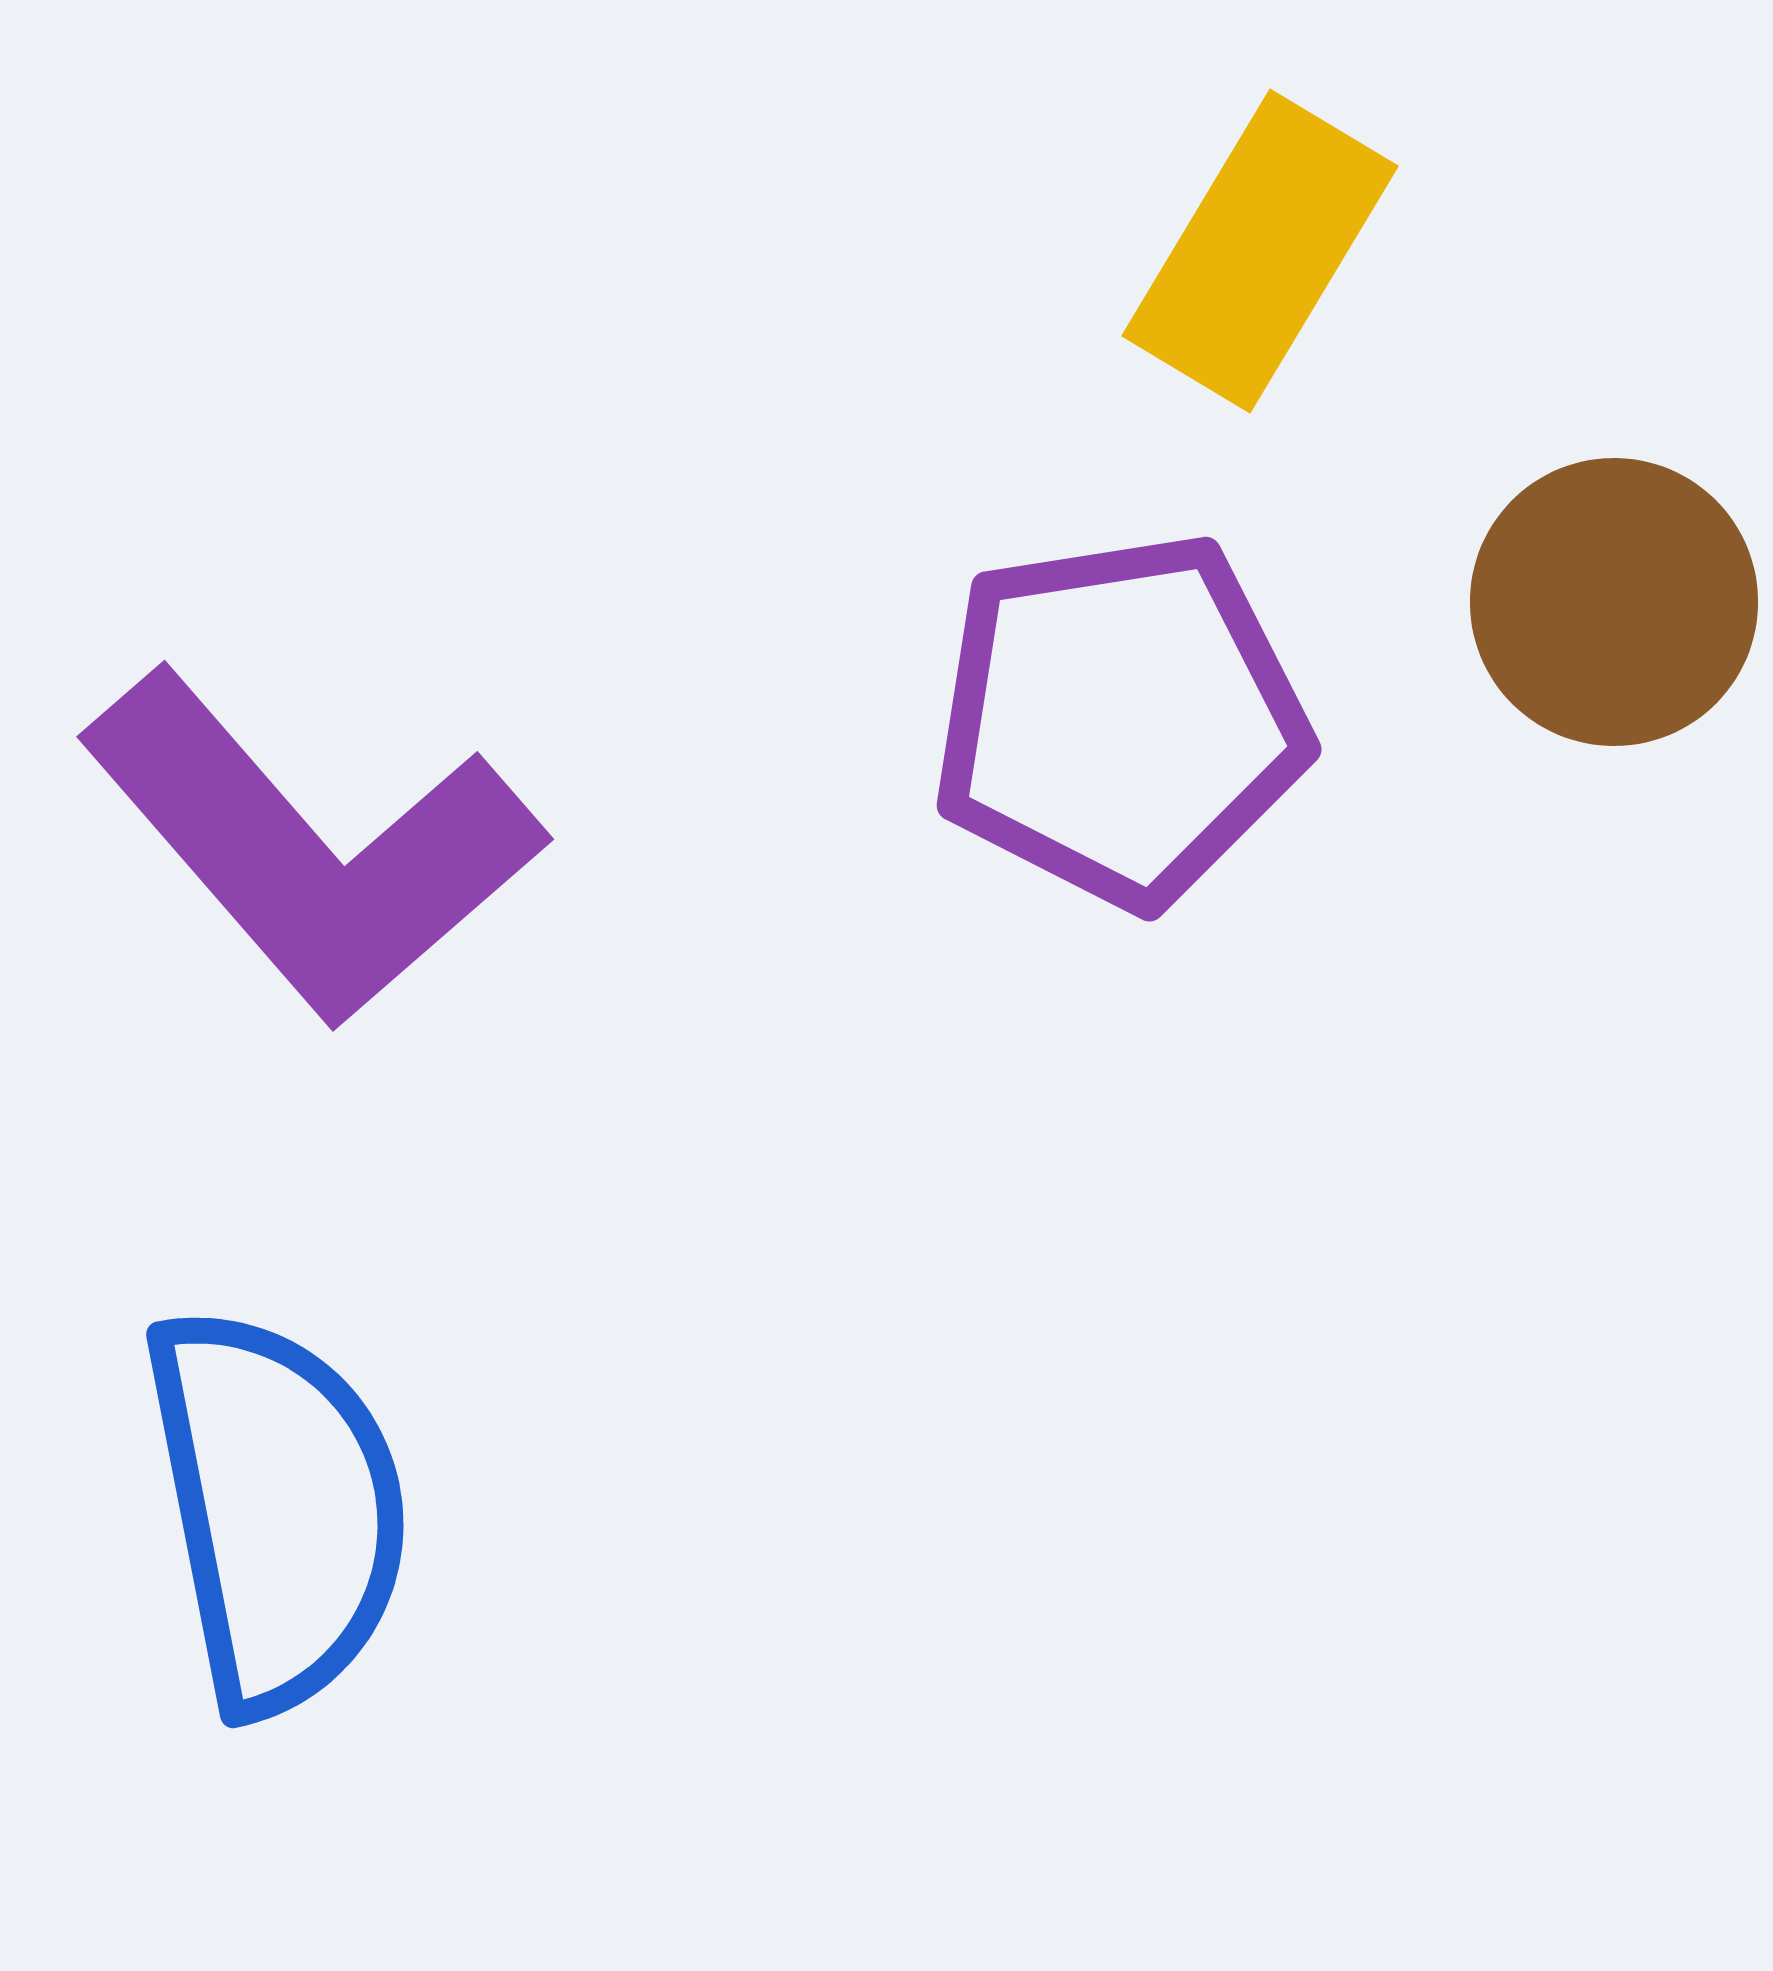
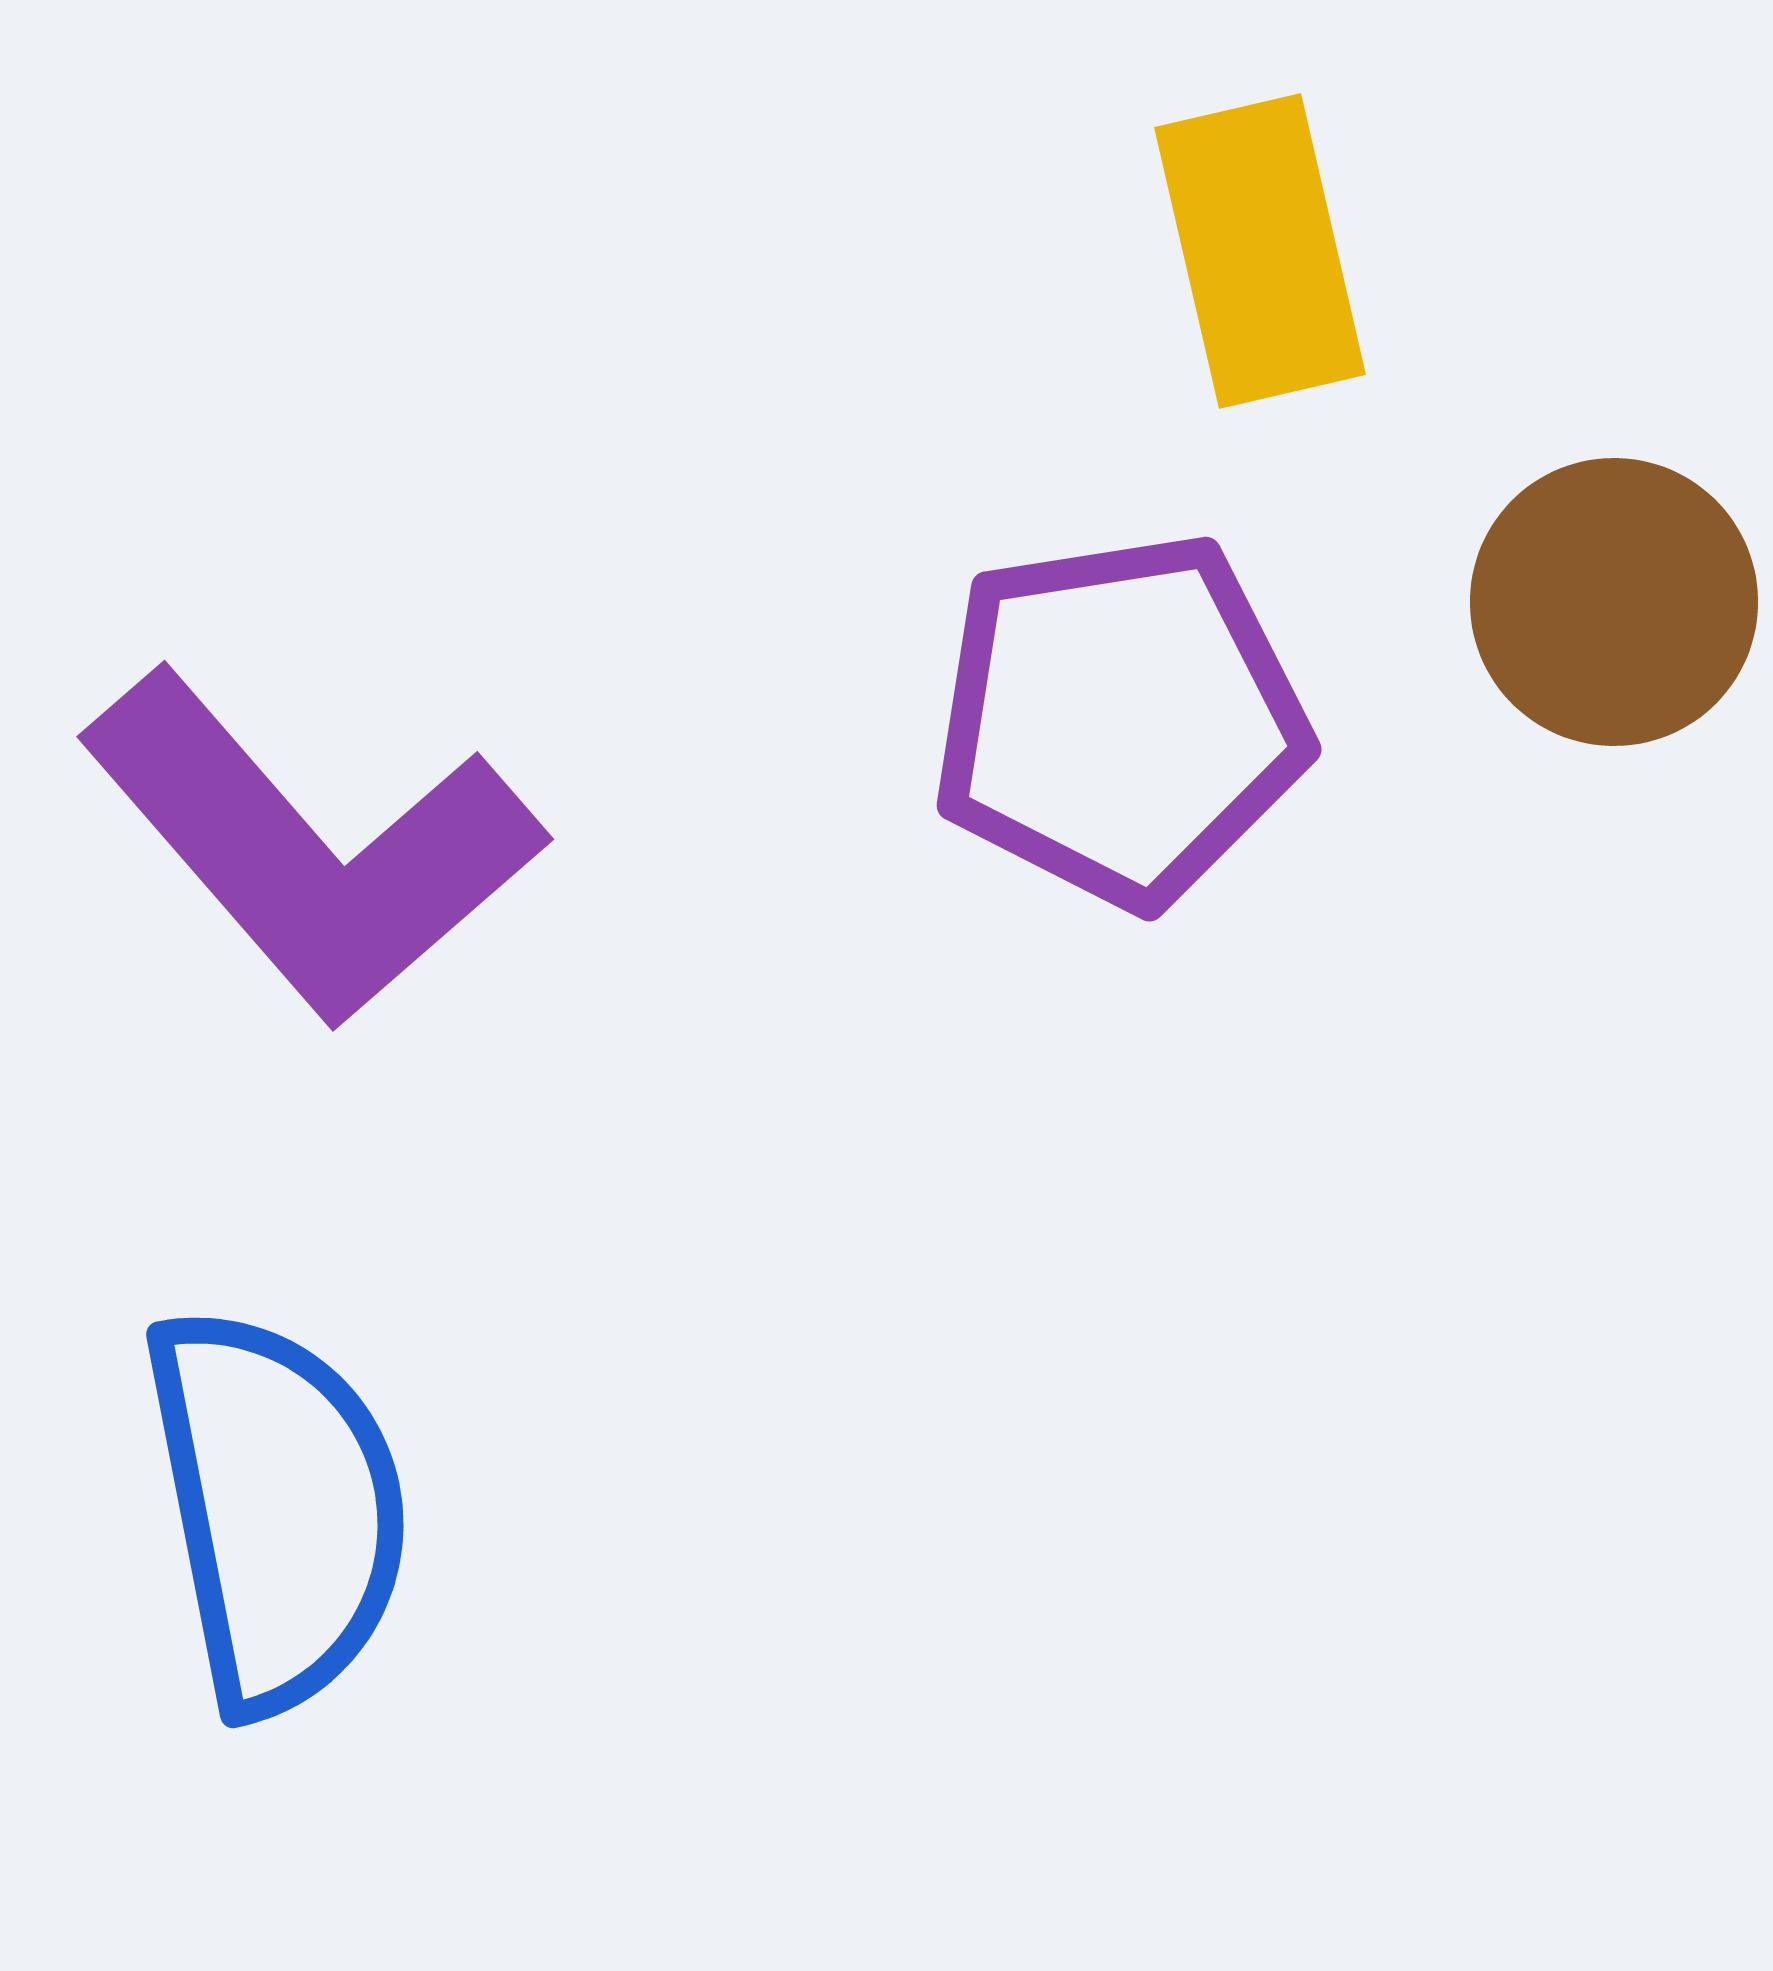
yellow rectangle: rotated 44 degrees counterclockwise
